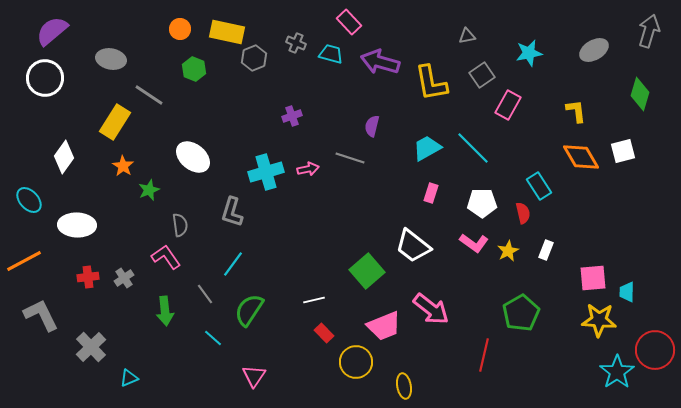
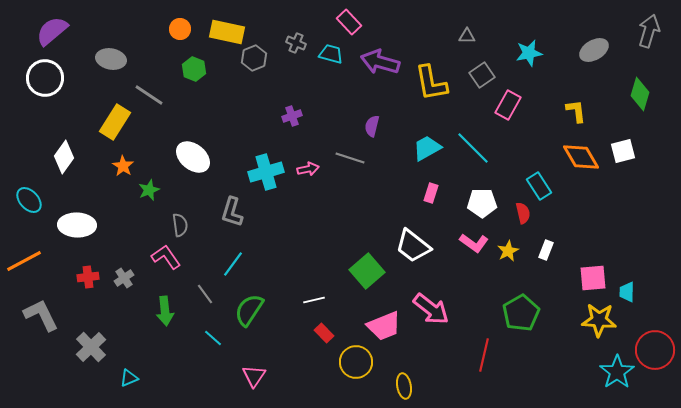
gray triangle at (467, 36): rotated 12 degrees clockwise
